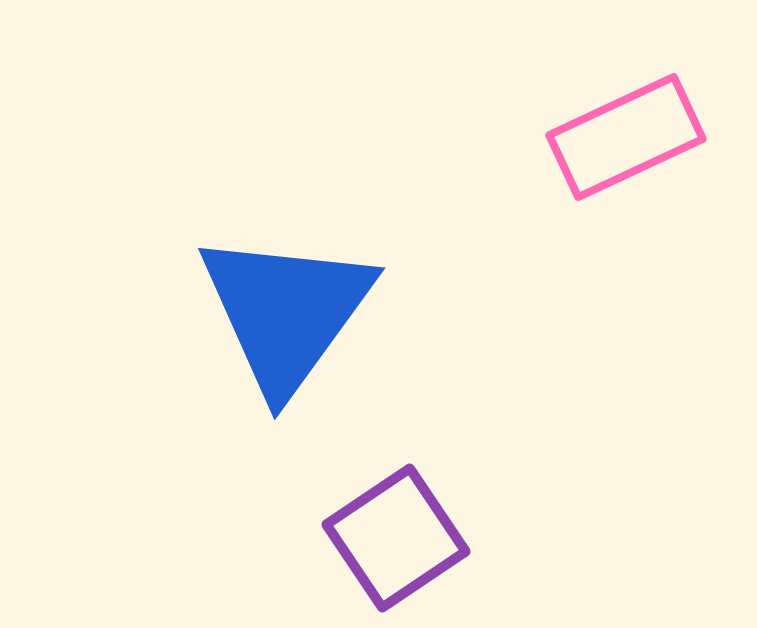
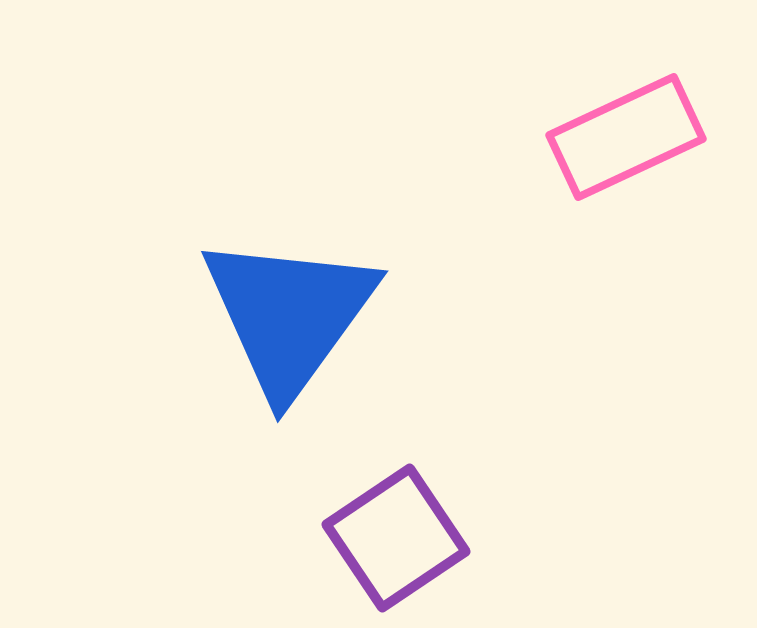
blue triangle: moved 3 px right, 3 px down
